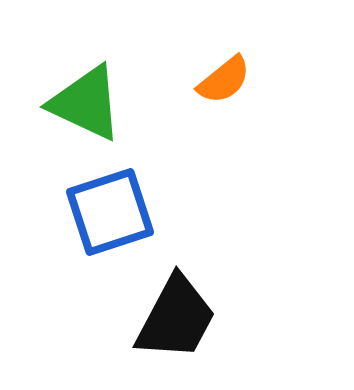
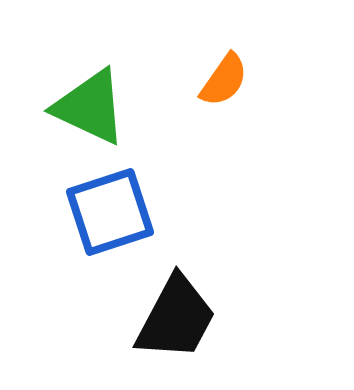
orange semicircle: rotated 16 degrees counterclockwise
green triangle: moved 4 px right, 4 px down
